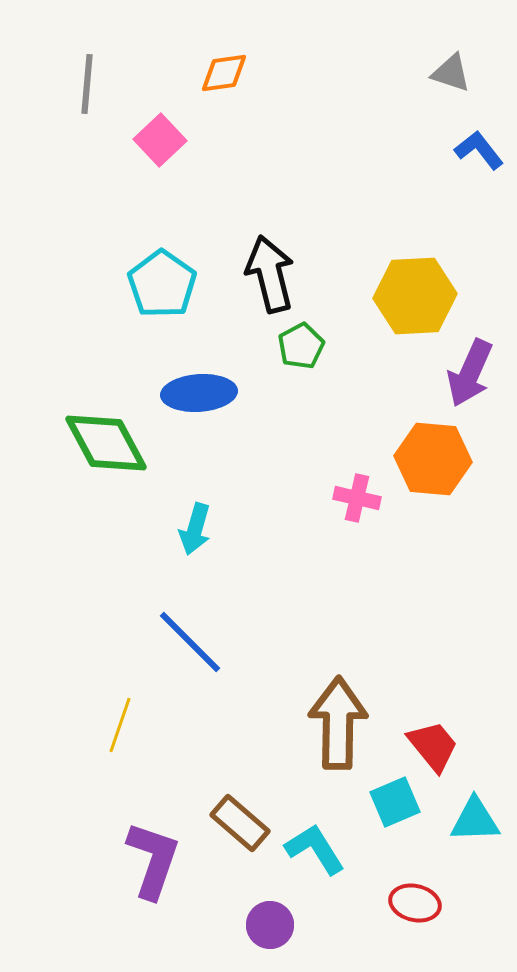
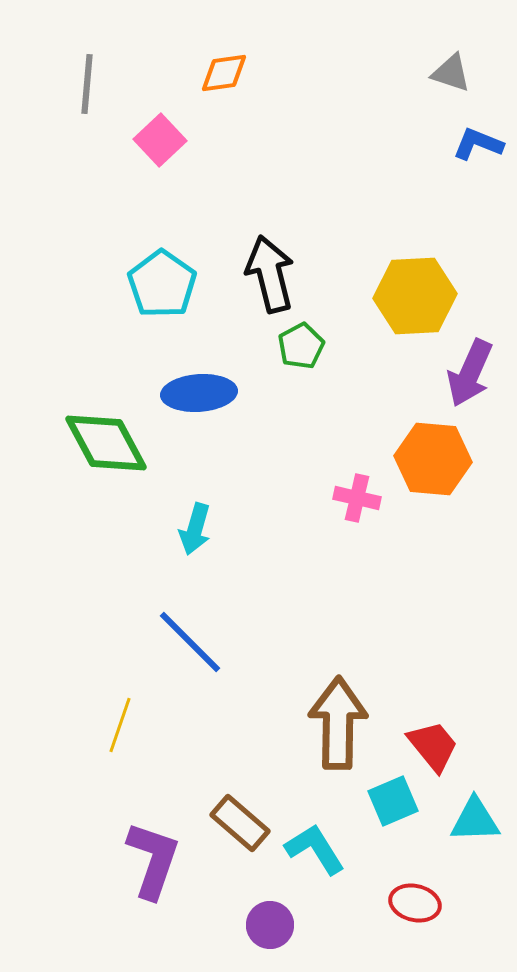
blue L-shape: moved 1 px left, 6 px up; rotated 30 degrees counterclockwise
cyan square: moved 2 px left, 1 px up
